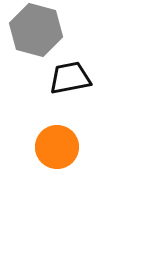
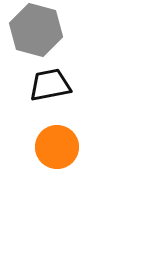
black trapezoid: moved 20 px left, 7 px down
